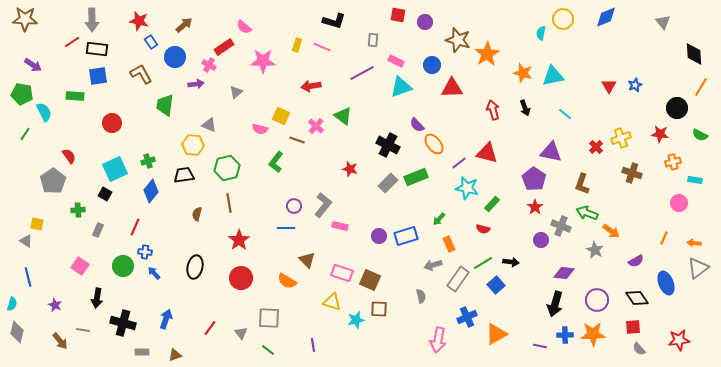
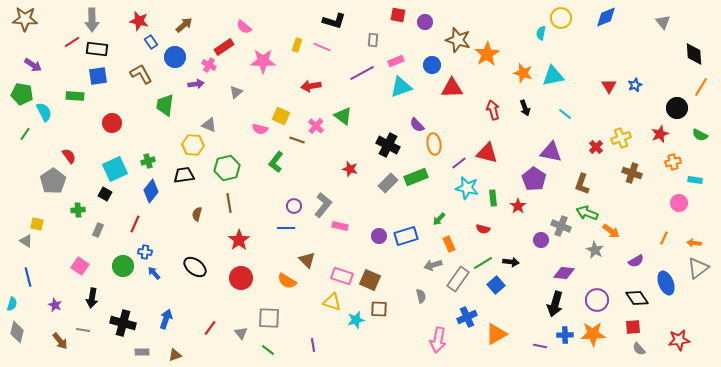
yellow circle at (563, 19): moved 2 px left, 1 px up
pink rectangle at (396, 61): rotated 49 degrees counterclockwise
red star at (660, 134): rotated 30 degrees counterclockwise
orange ellipse at (434, 144): rotated 30 degrees clockwise
green rectangle at (492, 204): moved 1 px right, 6 px up; rotated 49 degrees counterclockwise
red star at (535, 207): moved 17 px left, 1 px up
red line at (135, 227): moved 3 px up
black ellipse at (195, 267): rotated 65 degrees counterclockwise
pink rectangle at (342, 273): moved 3 px down
black arrow at (97, 298): moved 5 px left
